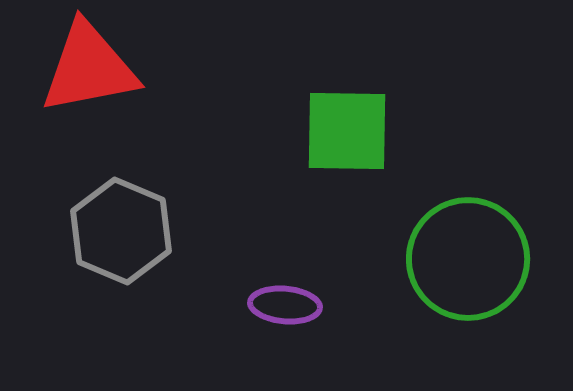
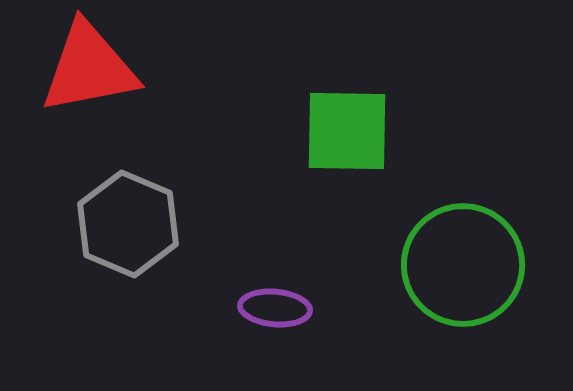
gray hexagon: moved 7 px right, 7 px up
green circle: moved 5 px left, 6 px down
purple ellipse: moved 10 px left, 3 px down
